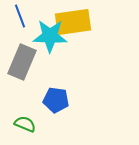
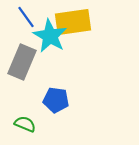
blue line: moved 6 px right, 1 px down; rotated 15 degrees counterclockwise
cyan star: rotated 28 degrees clockwise
